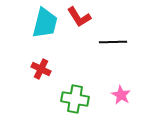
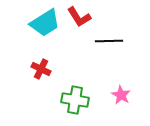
cyan trapezoid: rotated 44 degrees clockwise
black line: moved 4 px left, 1 px up
green cross: moved 1 px down
